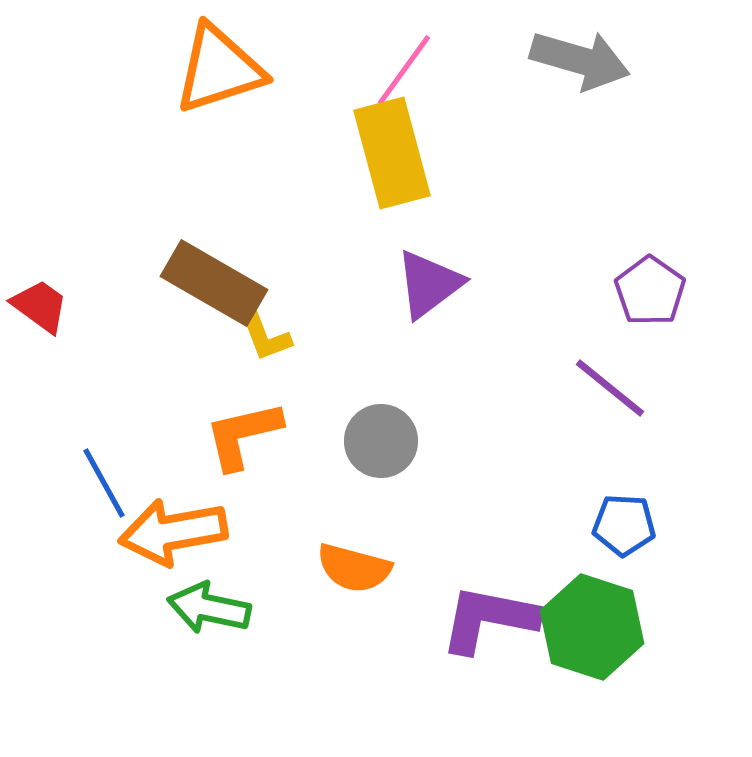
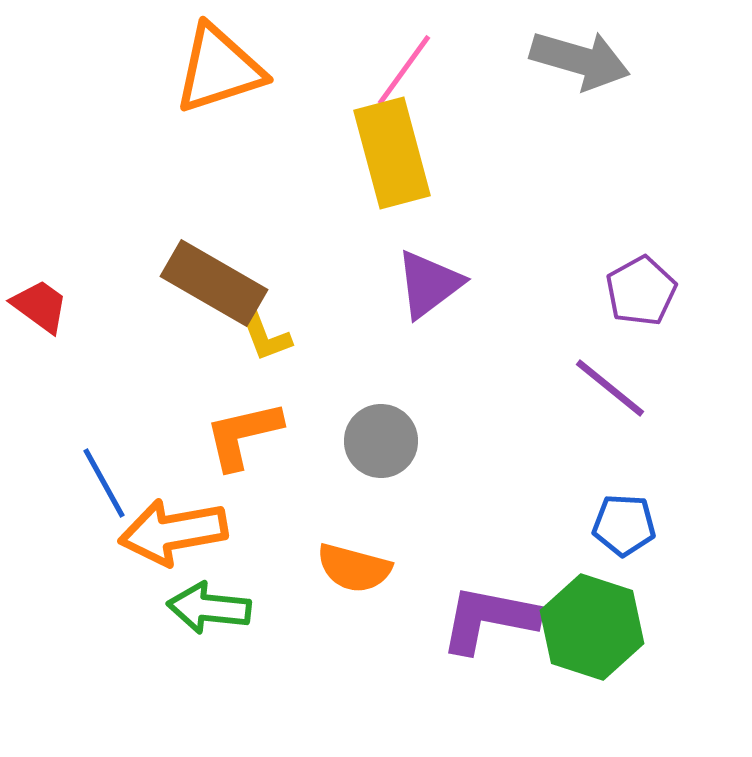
purple pentagon: moved 9 px left; rotated 8 degrees clockwise
green arrow: rotated 6 degrees counterclockwise
